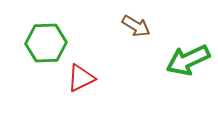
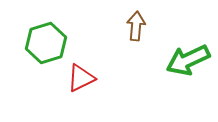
brown arrow: rotated 116 degrees counterclockwise
green hexagon: rotated 15 degrees counterclockwise
